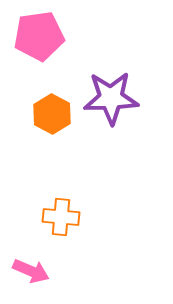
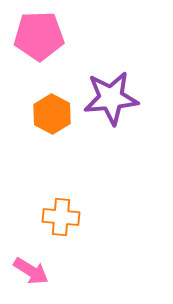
pink pentagon: rotated 6 degrees clockwise
purple star: rotated 4 degrees counterclockwise
pink arrow: rotated 9 degrees clockwise
